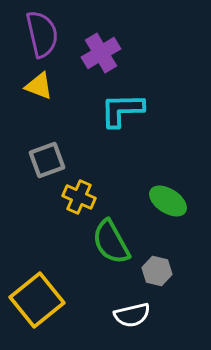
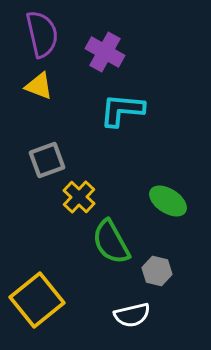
purple cross: moved 4 px right, 1 px up; rotated 30 degrees counterclockwise
cyan L-shape: rotated 6 degrees clockwise
yellow cross: rotated 20 degrees clockwise
